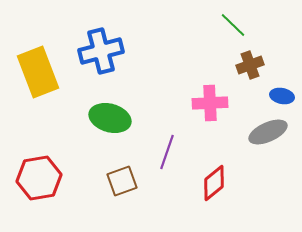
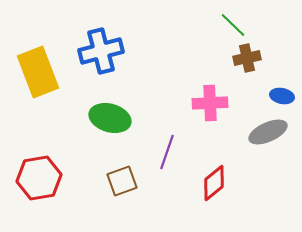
brown cross: moved 3 px left, 7 px up; rotated 8 degrees clockwise
